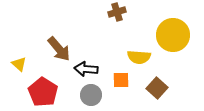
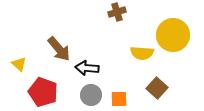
yellow semicircle: moved 3 px right, 4 px up
black arrow: moved 1 px right, 1 px up
orange square: moved 2 px left, 19 px down
red pentagon: rotated 12 degrees counterclockwise
